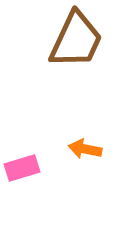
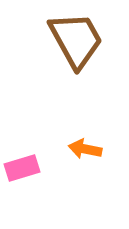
brown trapezoid: rotated 54 degrees counterclockwise
